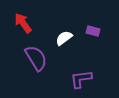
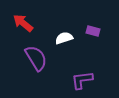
red arrow: rotated 15 degrees counterclockwise
white semicircle: rotated 18 degrees clockwise
purple L-shape: moved 1 px right, 1 px down
